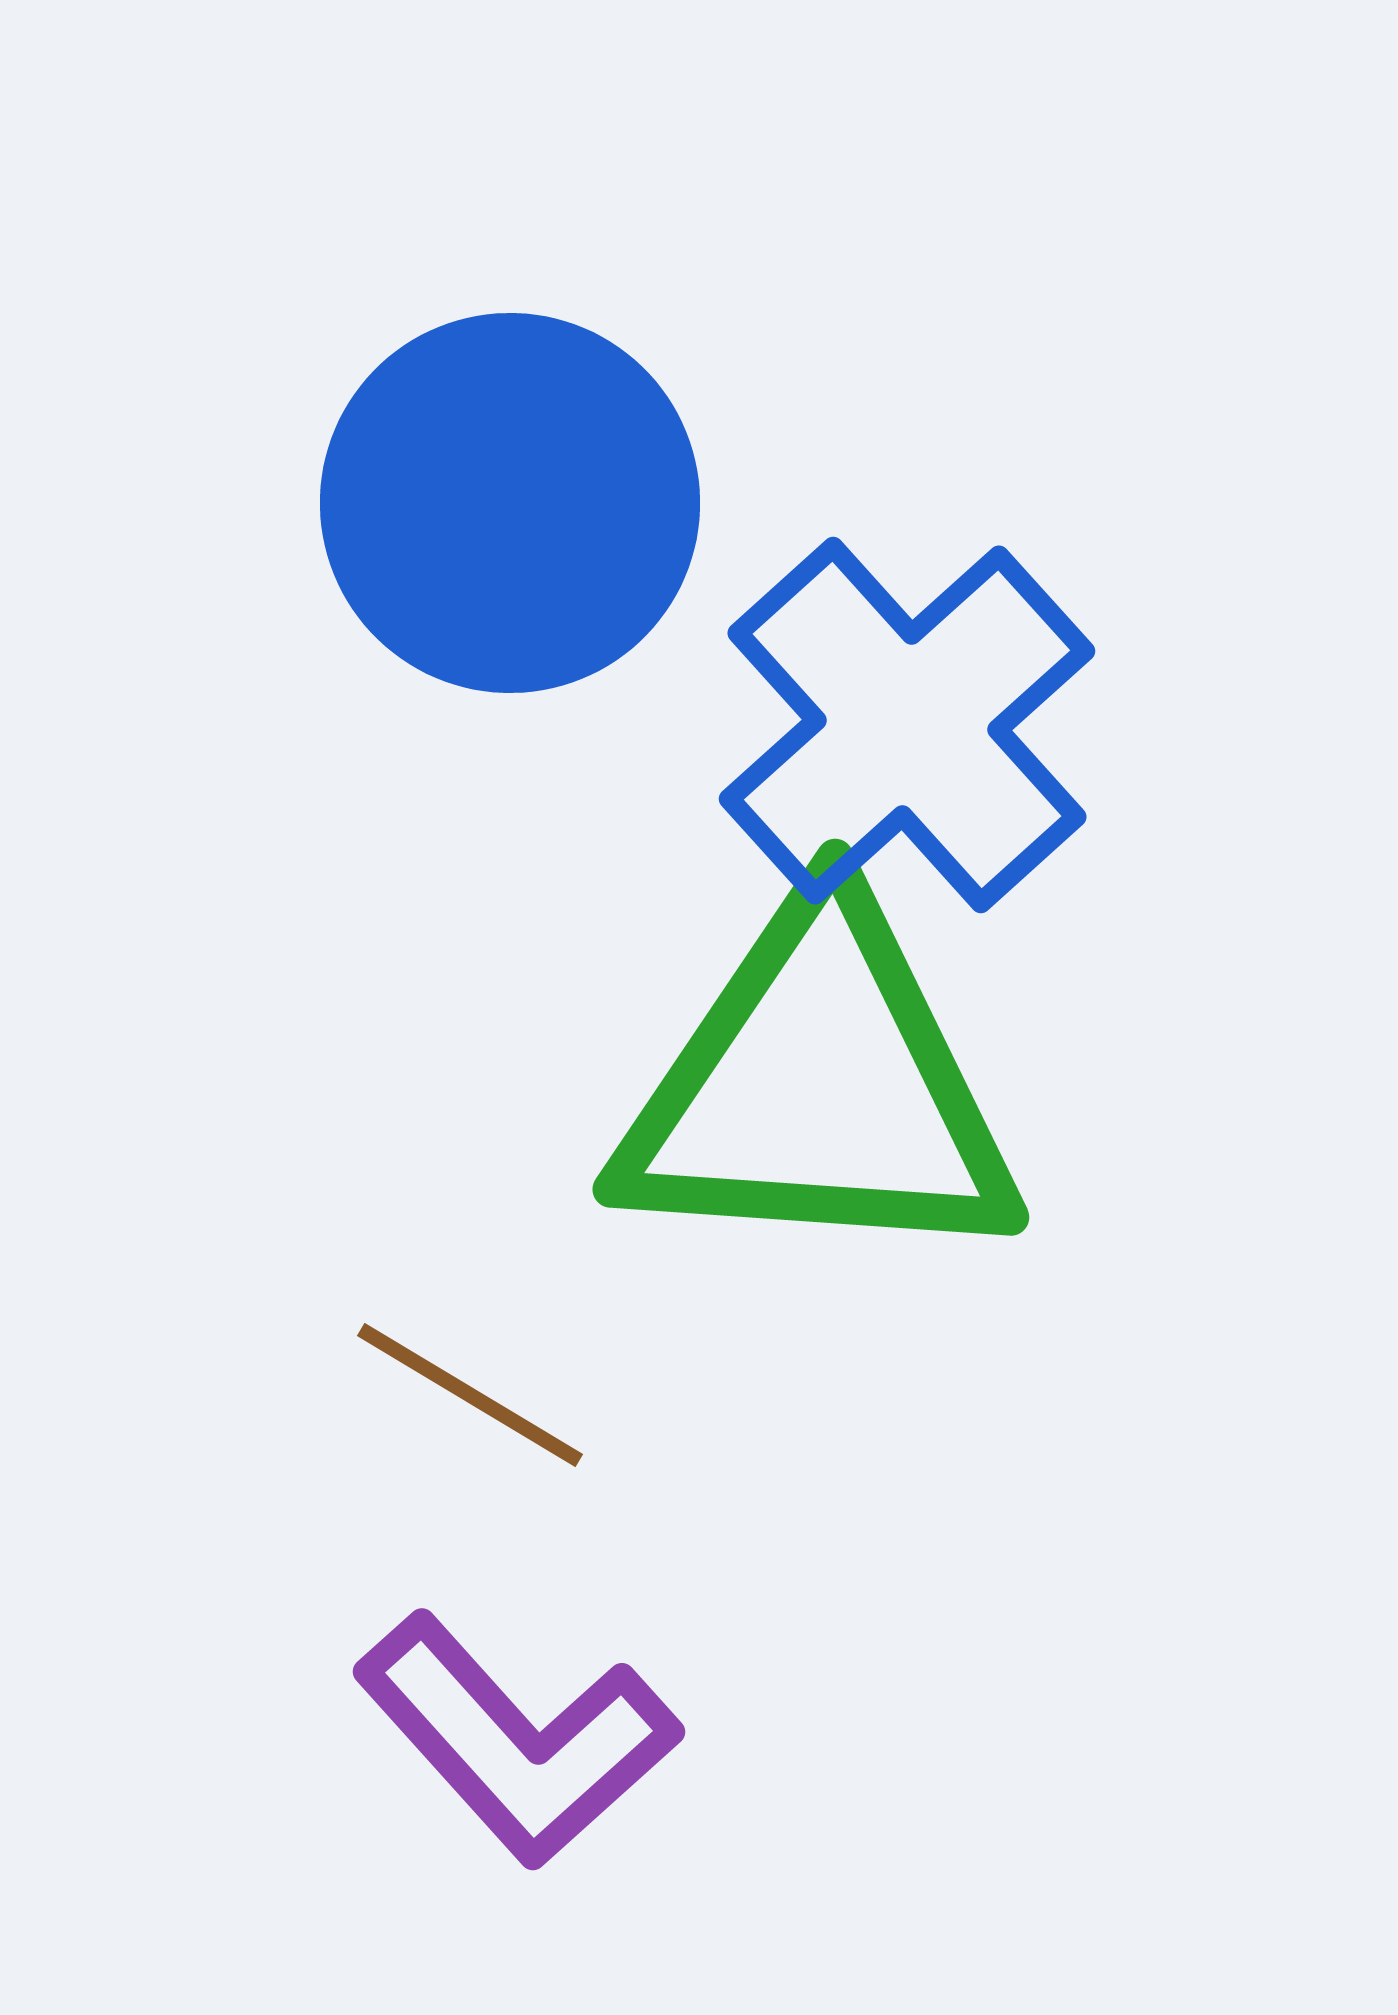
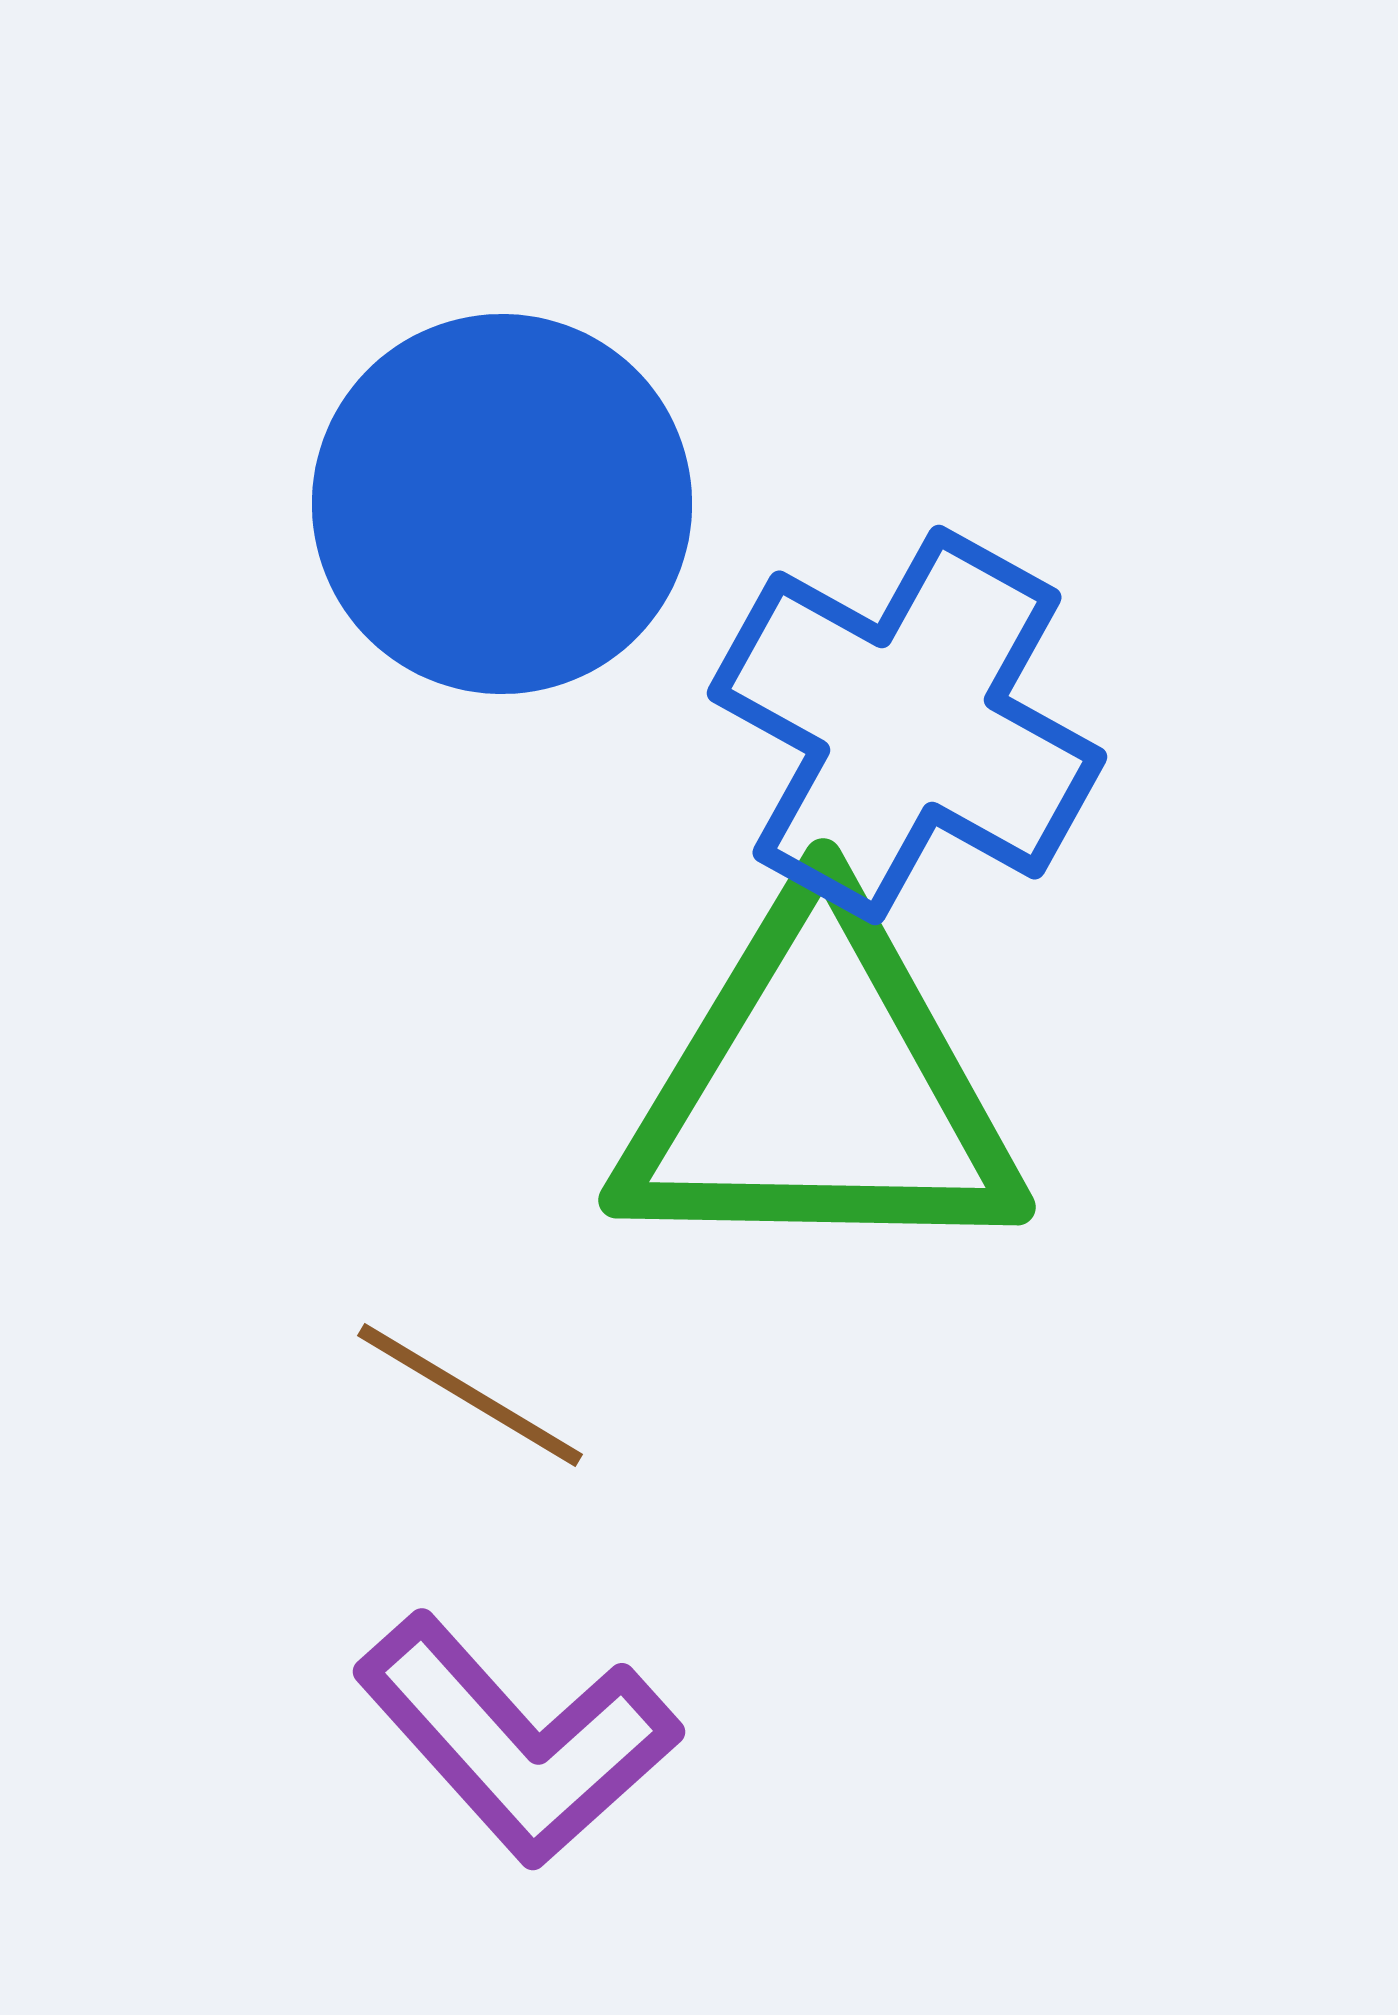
blue circle: moved 8 px left, 1 px down
blue cross: rotated 19 degrees counterclockwise
green triangle: rotated 3 degrees counterclockwise
